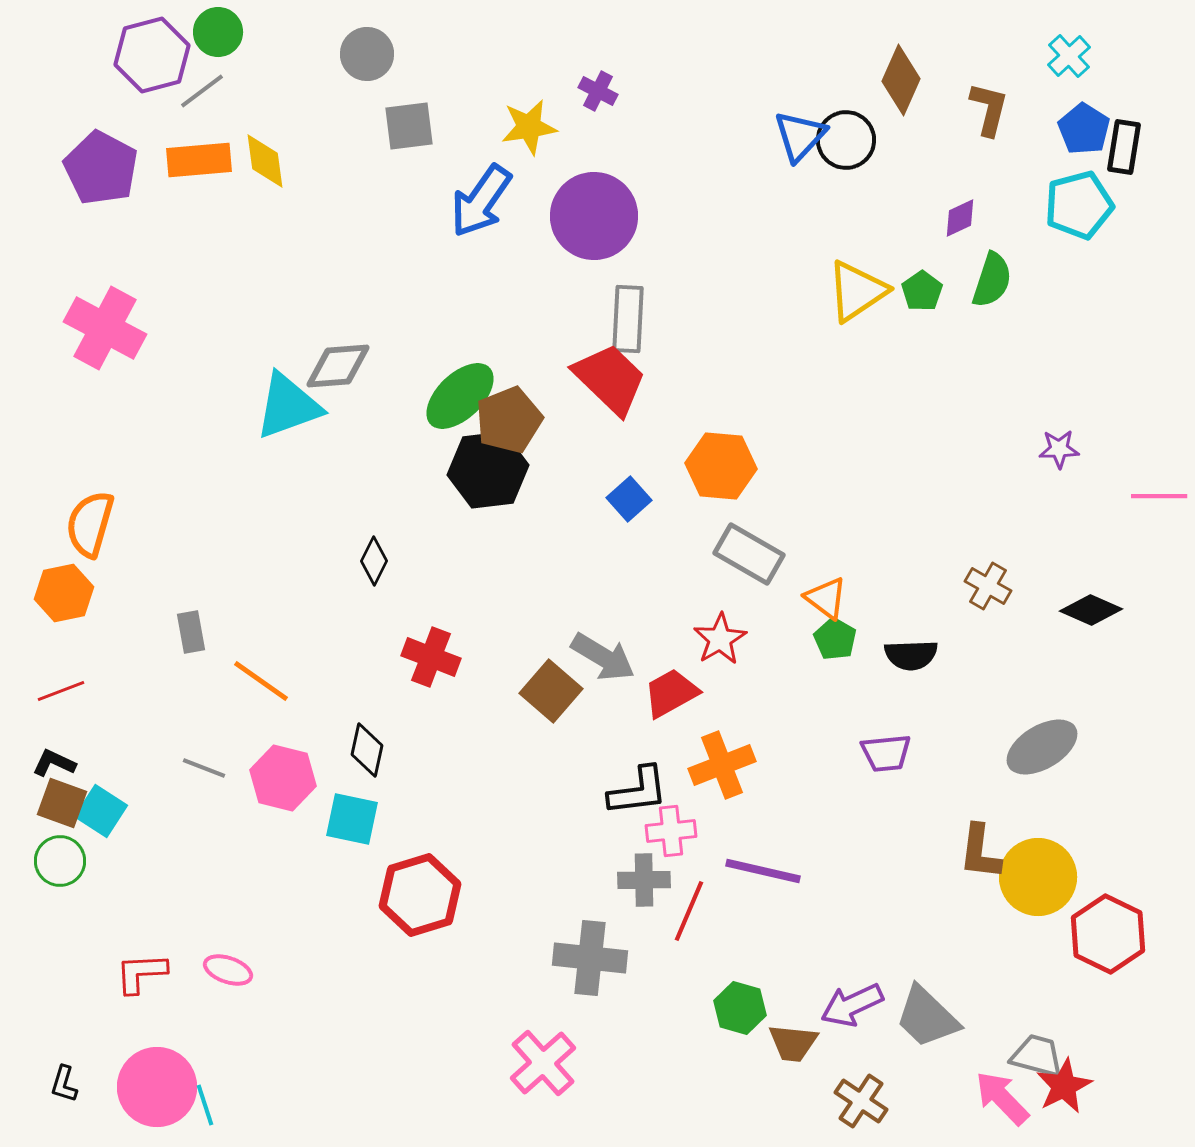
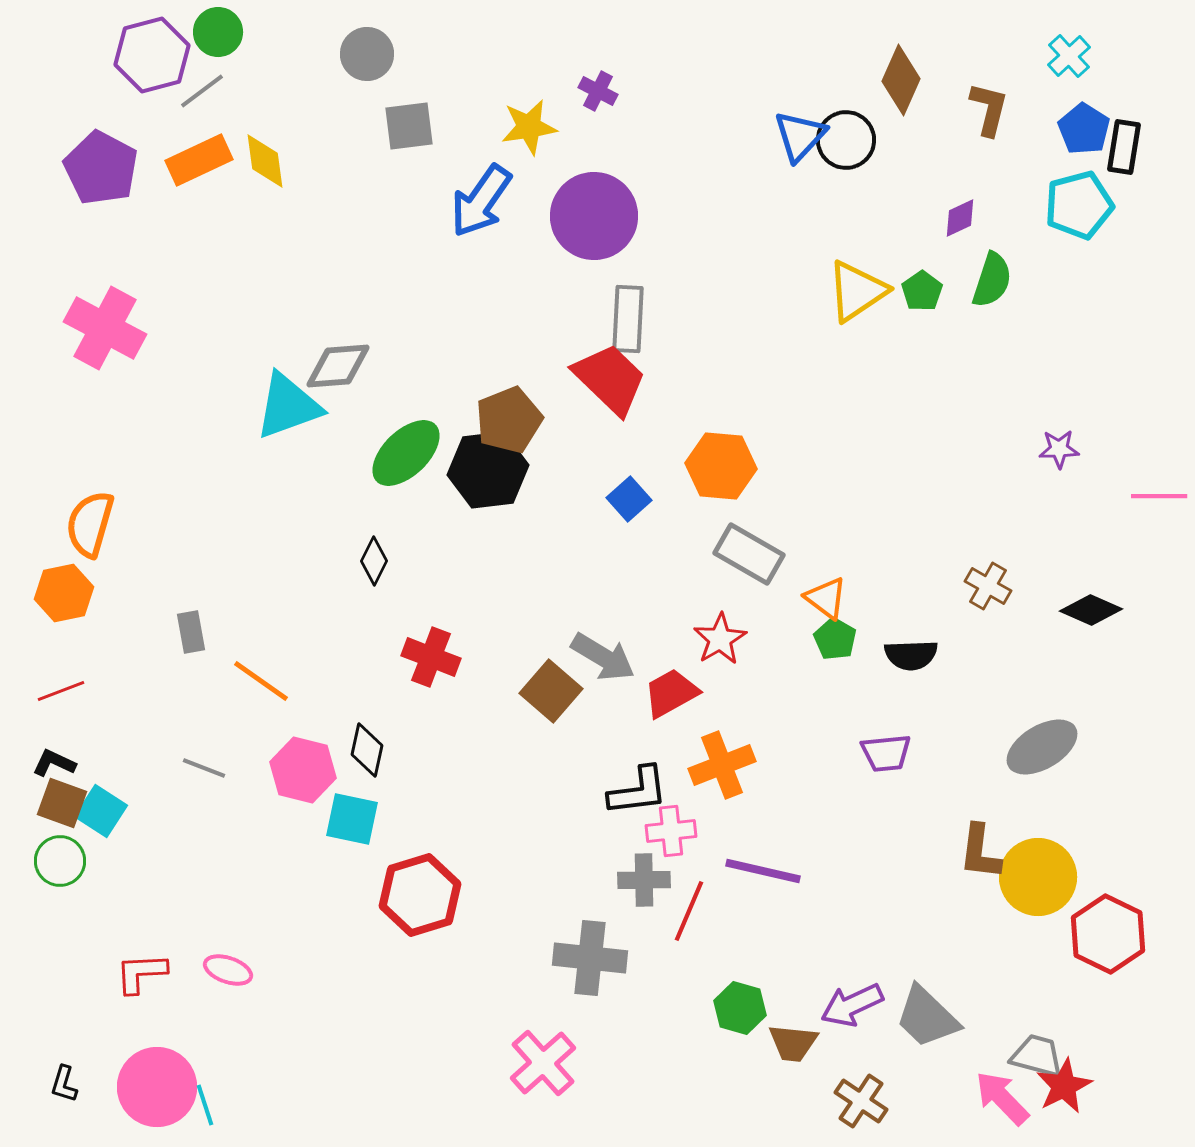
orange rectangle at (199, 160): rotated 20 degrees counterclockwise
green ellipse at (460, 396): moved 54 px left, 57 px down
pink hexagon at (283, 778): moved 20 px right, 8 px up
